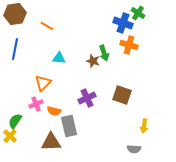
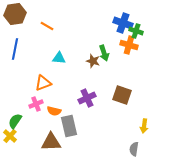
green cross: moved 2 px left, 18 px down; rotated 16 degrees counterclockwise
orange triangle: rotated 24 degrees clockwise
gray semicircle: rotated 96 degrees clockwise
